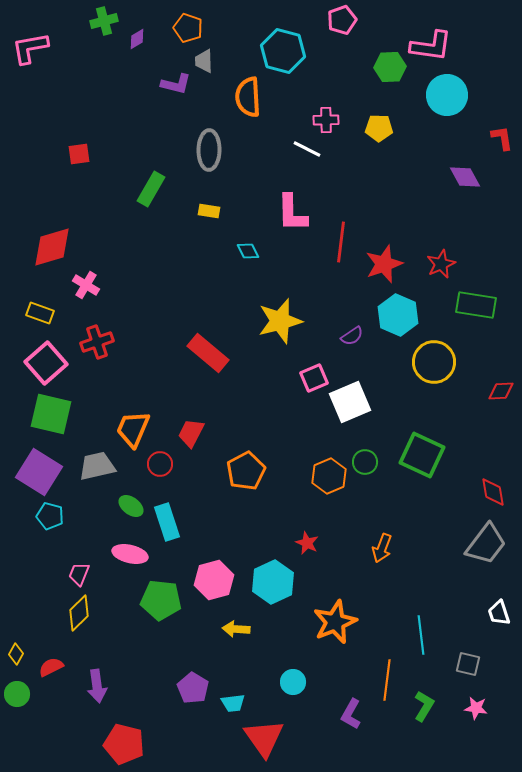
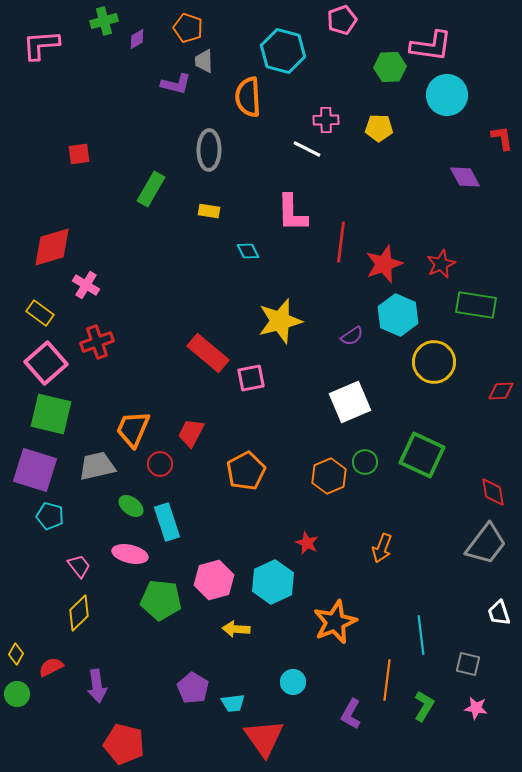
pink L-shape at (30, 48): moved 11 px right, 3 px up; rotated 6 degrees clockwise
yellow rectangle at (40, 313): rotated 16 degrees clockwise
pink square at (314, 378): moved 63 px left; rotated 12 degrees clockwise
purple square at (39, 472): moved 4 px left, 2 px up; rotated 15 degrees counterclockwise
pink trapezoid at (79, 574): moved 8 px up; rotated 120 degrees clockwise
